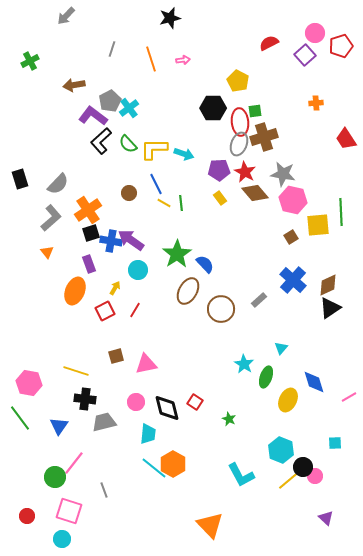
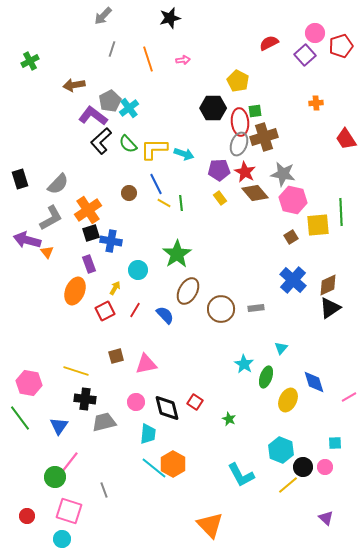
gray arrow at (66, 16): moved 37 px right
orange line at (151, 59): moved 3 px left
gray L-shape at (51, 218): rotated 12 degrees clockwise
purple arrow at (131, 240): moved 104 px left; rotated 20 degrees counterclockwise
blue semicircle at (205, 264): moved 40 px left, 51 px down
gray rectangle at (259, 300): moved 3 px left, 8 px down; rotated 35 degrees clockwise
pink line at (74, 463): moved 5 px left
pink circle at (315, 476): moved 10 px right, 9 px up
yellow line at (288, 481): moved 4 px down
